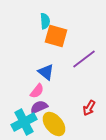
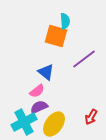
cyan semicircle: moved 20 px right
pink semicircle: rotated 14 degrees clockwise
red arrow: moved 2 px right, 9 px down
yellow ellipse: rotated 75 degrees clockwise
